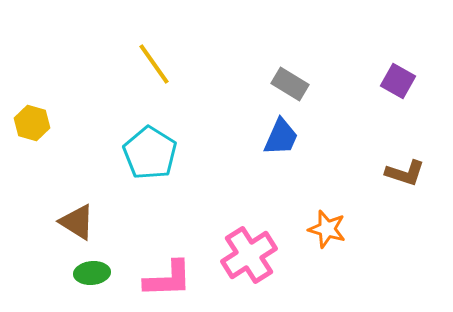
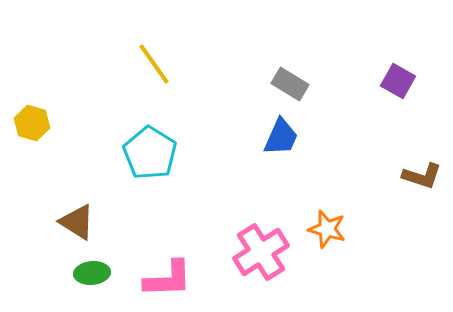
brown L-shape: moved 17 px right, 3 px down
pink cross: moved 12 px right, 3 px up
